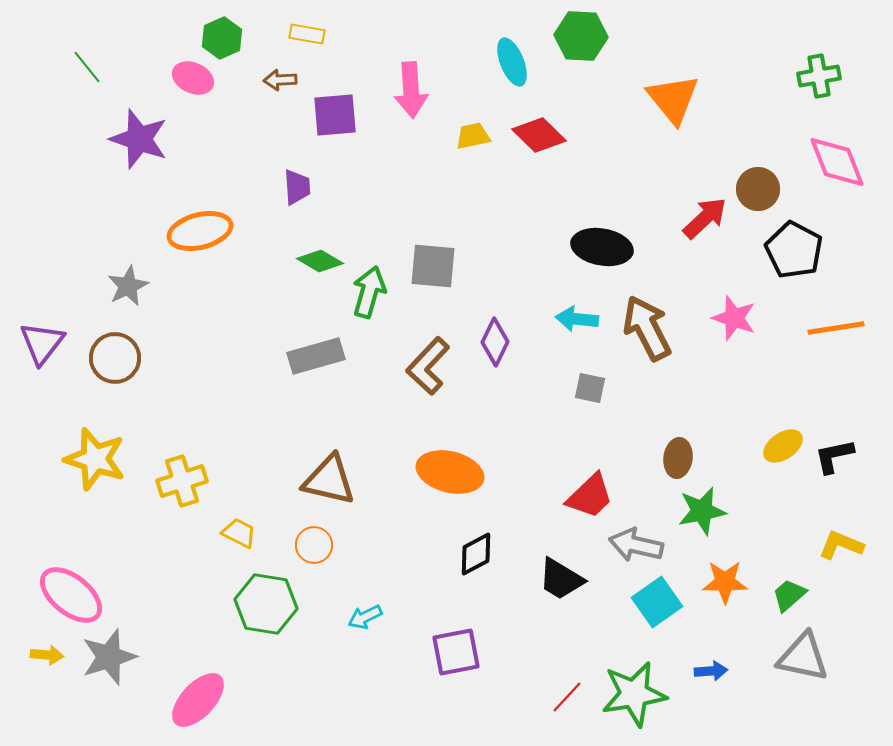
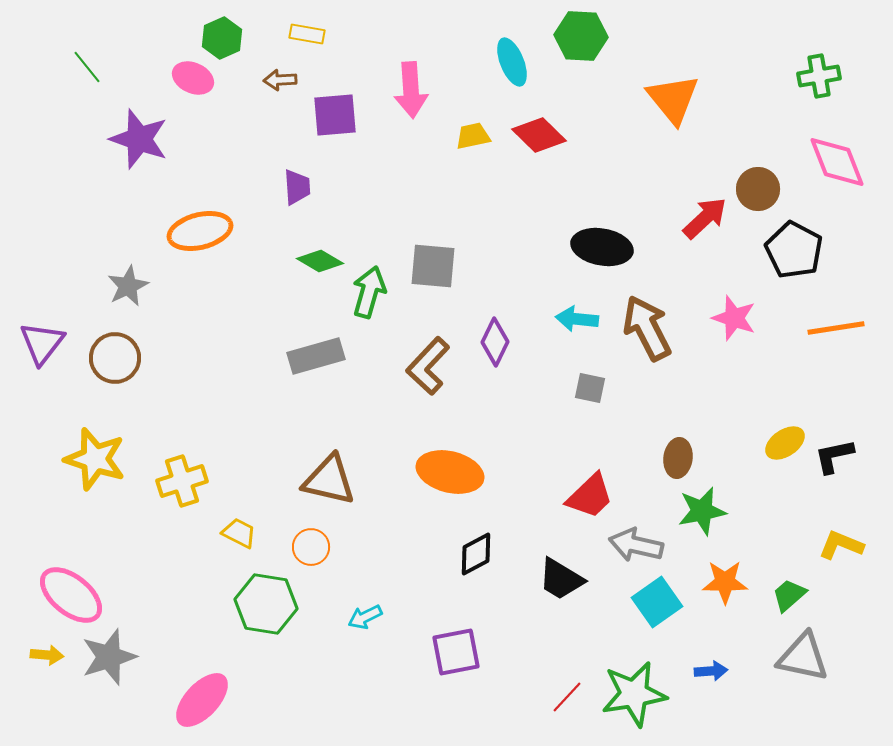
yellow ellipse at (783, 446): moved 2 px right, 3 px up
orange circle at (314, 545): moved 3 px left, 2 px down
pink ellipse at (198, 700): moved 4 px right
